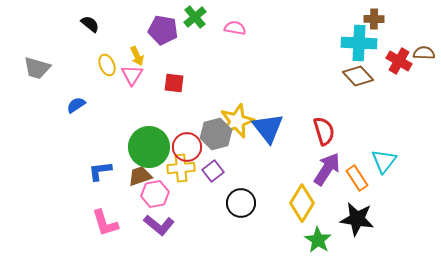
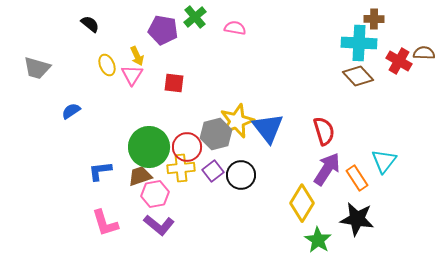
blue semicircle: moved 5 px left, 6 px down
black circle: moved 28 px up
